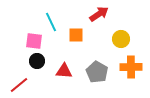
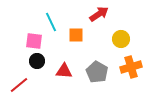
orange cross: rotated 15 degrees counterclockwise
